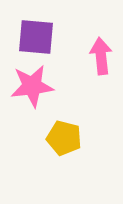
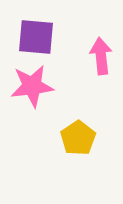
yellow pentagon: moved 14 px right; rotated 24 degrees clockwise
